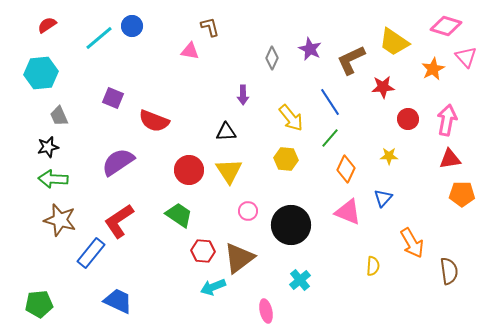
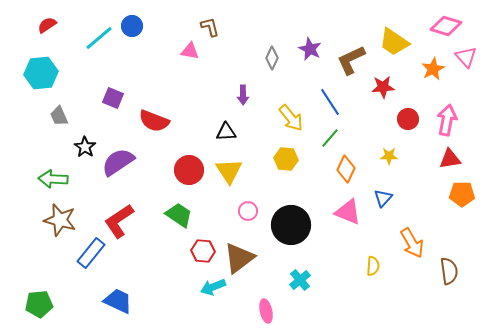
black star at (48, 147): moved 37 px right; rotated 25 degrees counterclockwise
